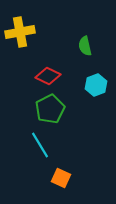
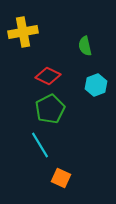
yellow cross: moved 3 px right
